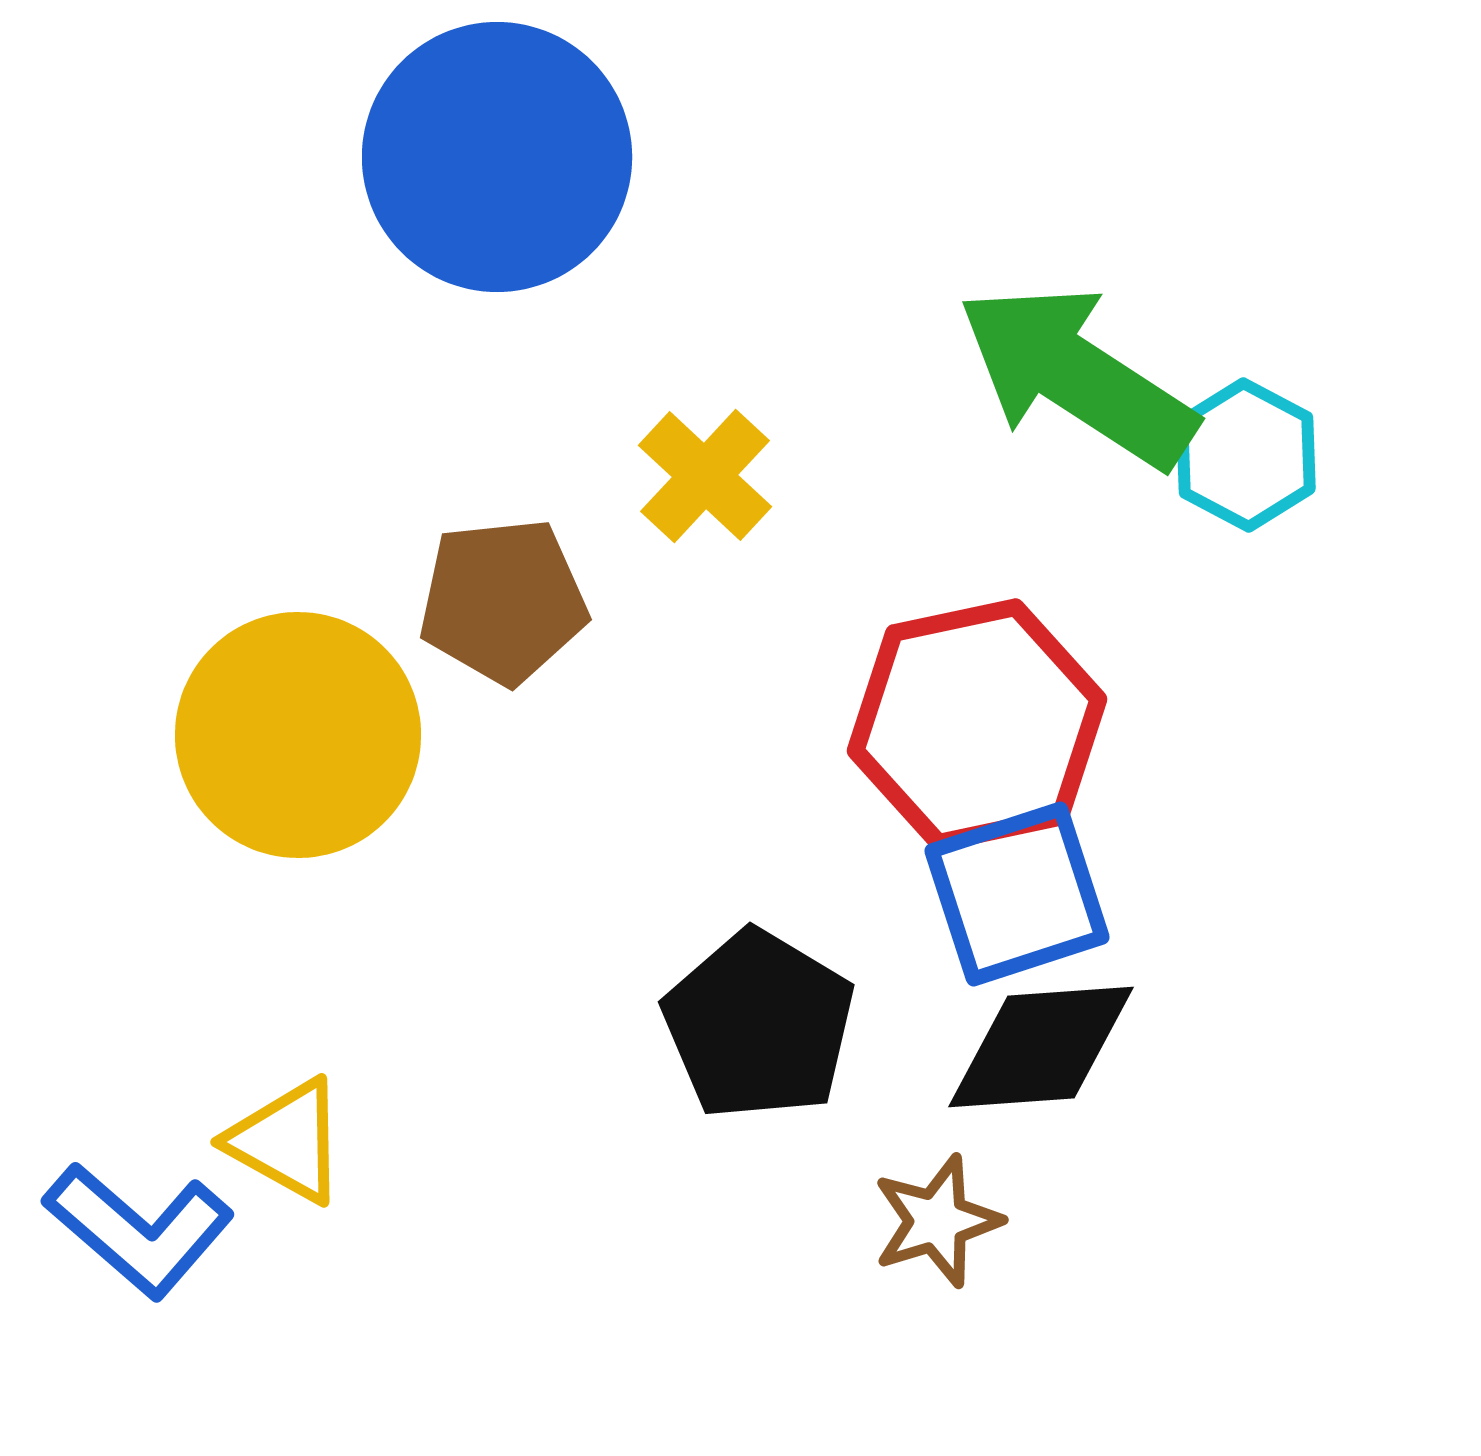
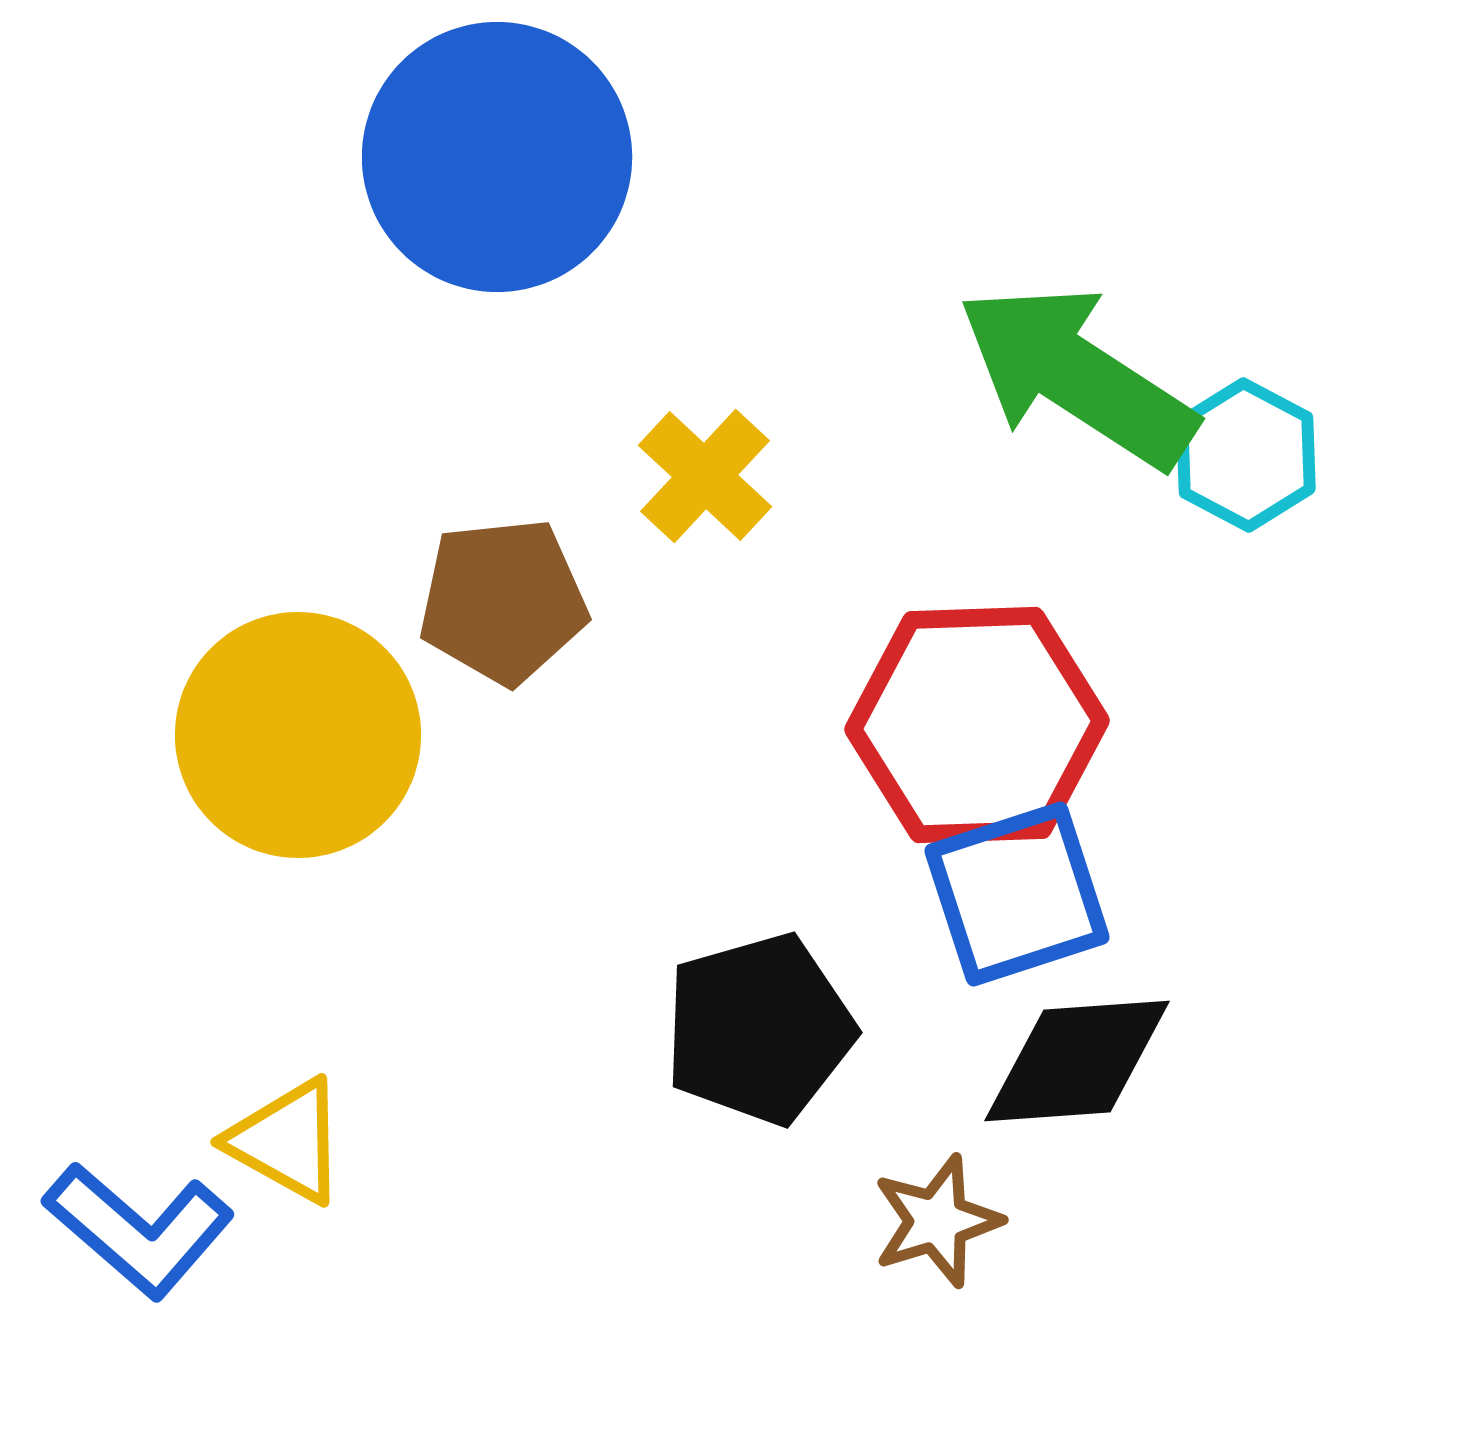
red hexagon: rotated 10 degrees clockwise
black pentagon: moved 4 px down; rotated 25 degrees clockwise
black diamond: moved 36 px right, 14 px down
